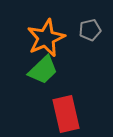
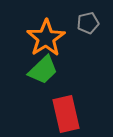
gray pentagon: moved 2 px left, 7 px up
orange star: rotated 9 degrees counterclockwise
